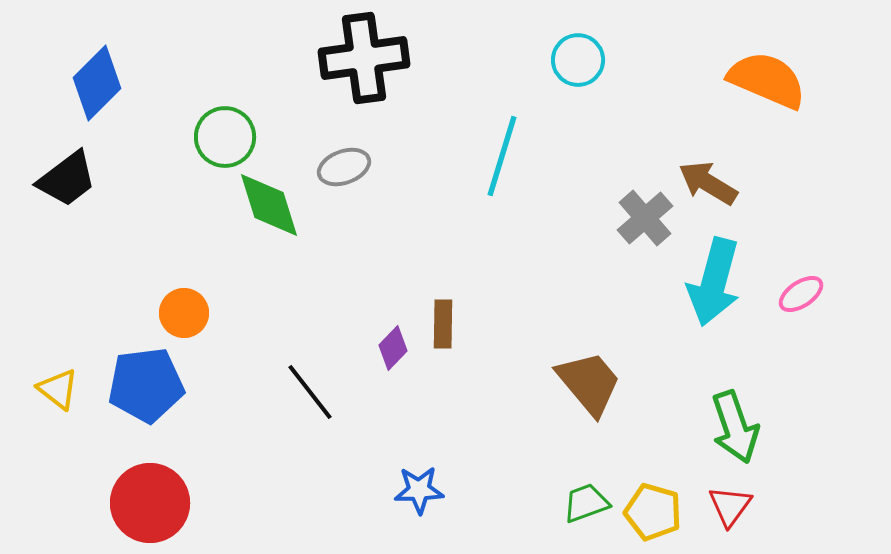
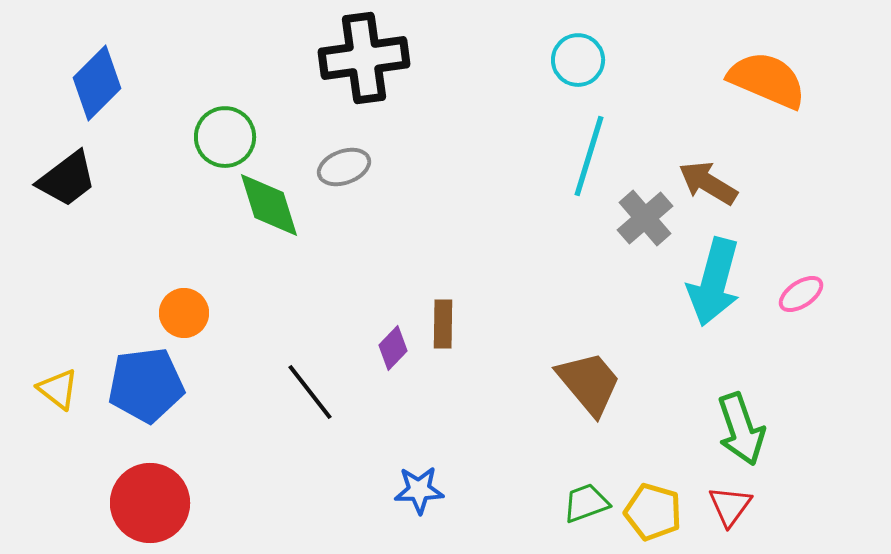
cyan line: moved 87 px right
green arrow: moved 6 px right, 2 px down
